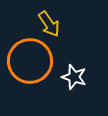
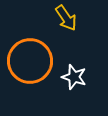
yellow arrow: moved 17 px right, 6 px up
